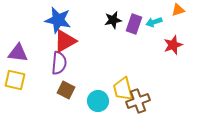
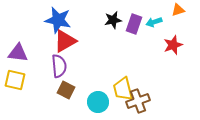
purple semicircle: moved 3 px down; rotated 10 degrees counterclockwise
cyan circle: moved 1 px down
